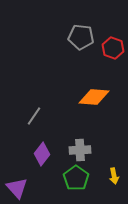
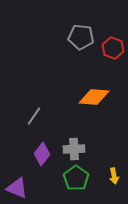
gray cross: moved 6 px left, 1 px up
purple triangle: rotated 25 degrees counterclockwise
